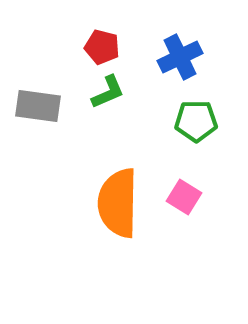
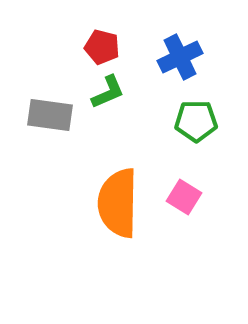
gray rectangle: moved 12 px right, 9 px down
